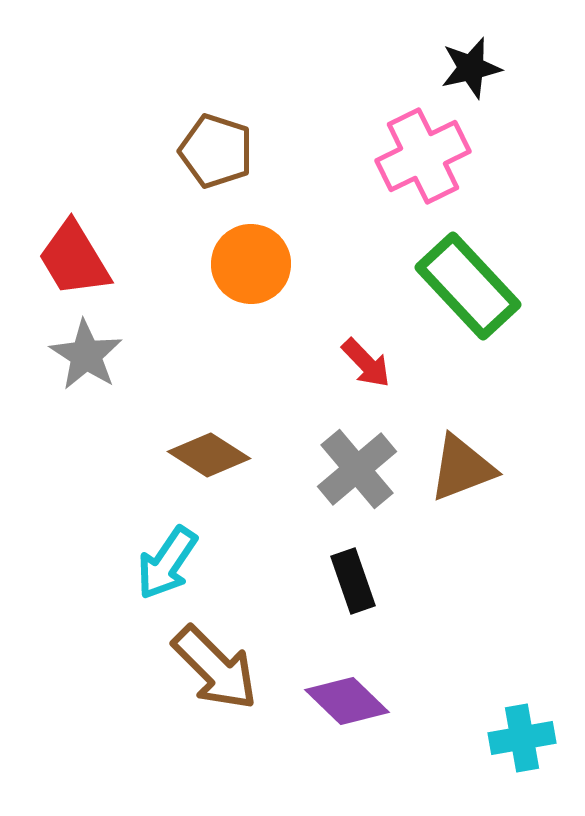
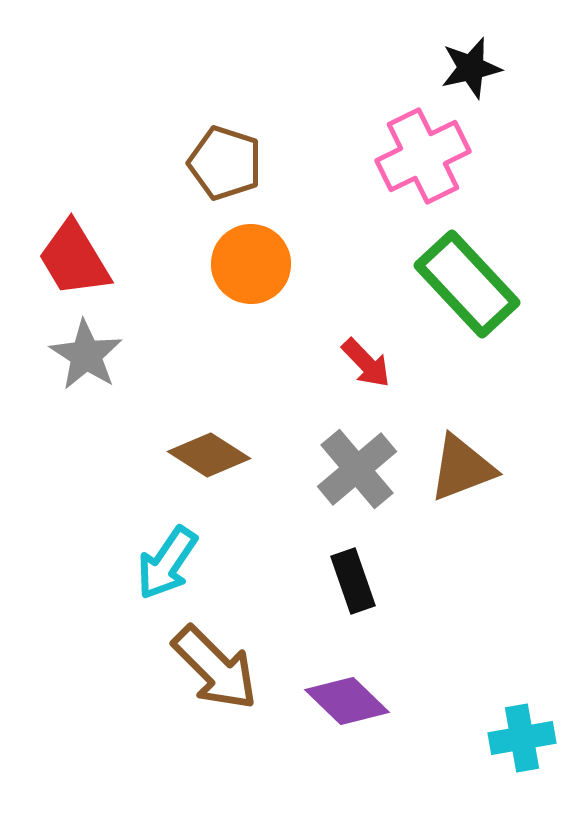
brown pentagon: moved 9 px right, 12 px down
green rectangle: moved 1 px left, 2 px up
